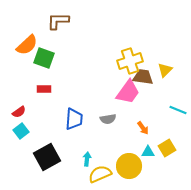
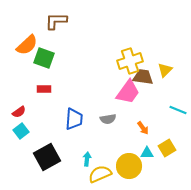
brown L-shape: moved 2 px left
cyan triangle: moved 1 px left, 1 px down
